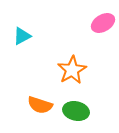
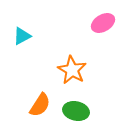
orange star: rotated 12 degrees counterclockwise
orange semicircle: rotated 75 degrees counterclockwise
